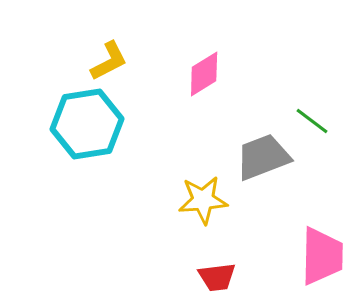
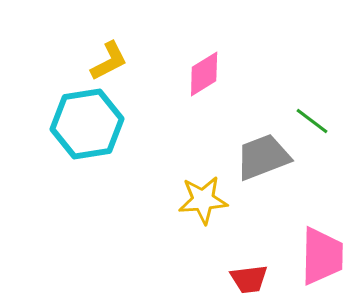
red trapezoid: moved 32 px right, 2 px down
